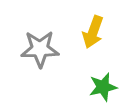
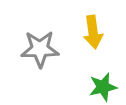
yellow arrow: rotated 28 degrees counterclockwise
